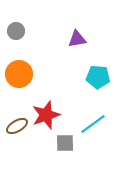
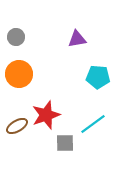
gray circle: moved 6 px down
